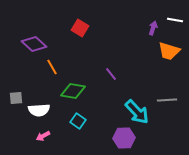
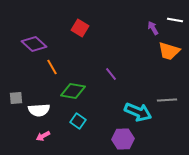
purple arrow: rotated 48 degrees counterclockwise
cyan arrow: moved 1 px right; rotated 24 degrees counterclockwise
purple hexagon: moved 1 px left, 1 px down
